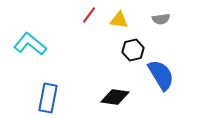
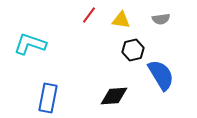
yellow triangle: moved 2 px right
cyan L-shape: rotated 20 degrees counterclockwise
black diamond: moved 1 px left, 1 px up; rotated 12 degrees counterclockwise
